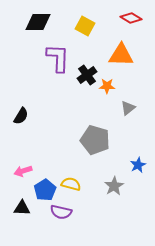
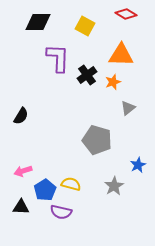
red diamond: moved 5 px left, 4 px up
orange star: moved 6 px right, 4 px up; rotated 21 degrees counterclockwise
gray pentagon: moved 2 px right
black triangle: moved 1 px left, 1 px up
